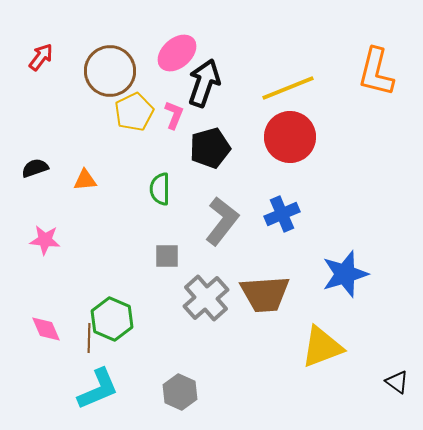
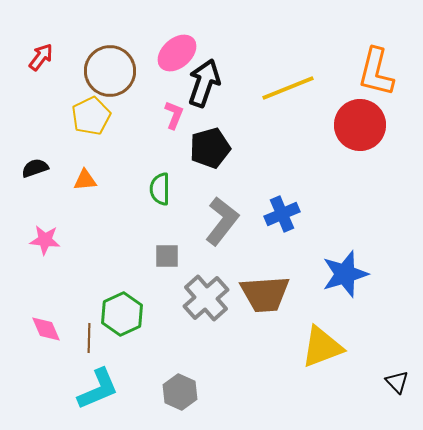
yellow pentagon: moved 43 px left, 4 px down
red circle: moved 70 px right, 12 px up
green hexagon: moved 10 px right, 5 px up; rotated 12 degrees clockwise
black triangle: rotated 10 degrees clockwise
